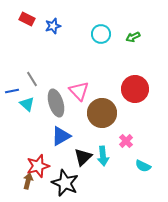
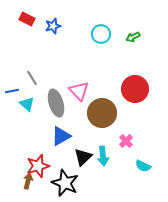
gray line: moved 1 px up
